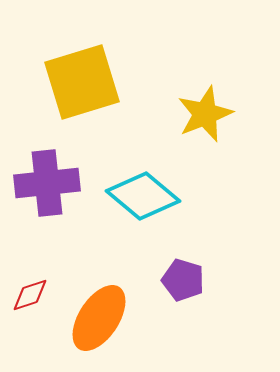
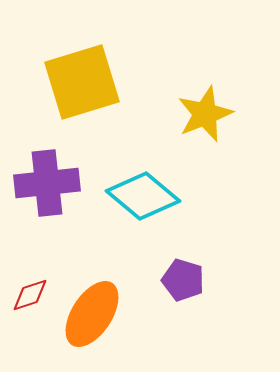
orange ellipse: moved 7 px left, 4 px up
